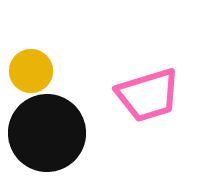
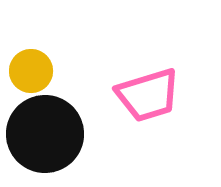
black circle: moved 2 px left, 1 px down
